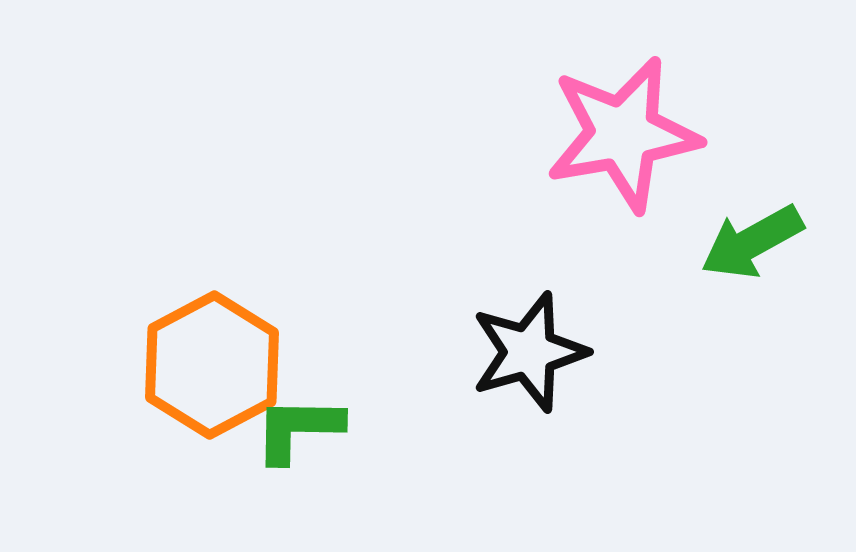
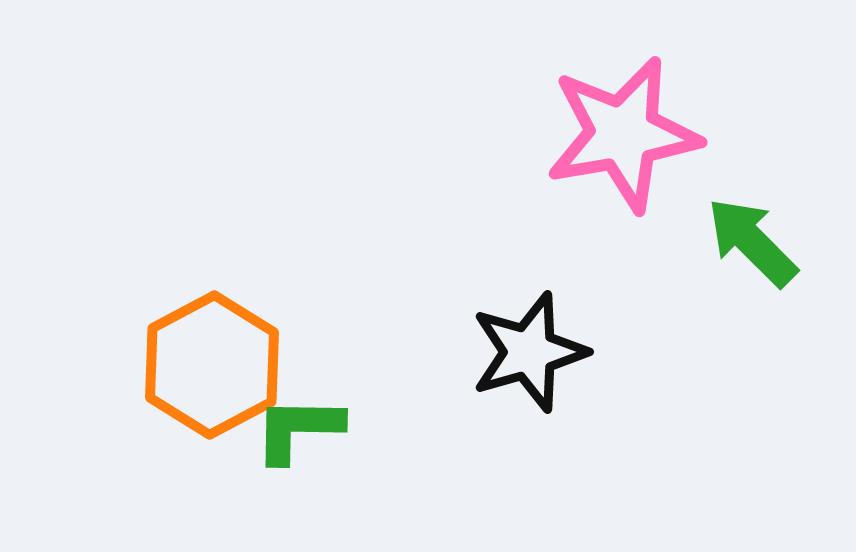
green arrow: rotated 74 degrees clockwise
